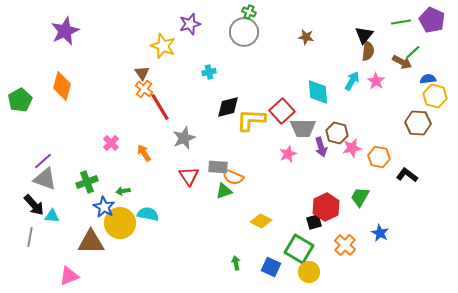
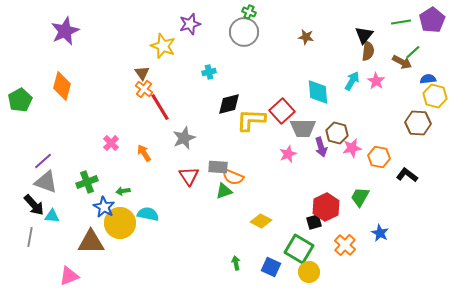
purple pentagon at (432, 20): rotated 15 degrees clockwise
black diamond at (228, 107): moved 1 px right, 3 px up
gray triangle at (45, 179): moved 1 px right, 3 px down
